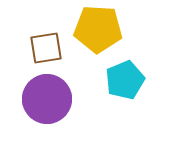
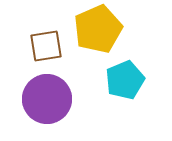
yellow pentagon: rotated 27 degrees counterclockwise
brown square: moved 2 px up
